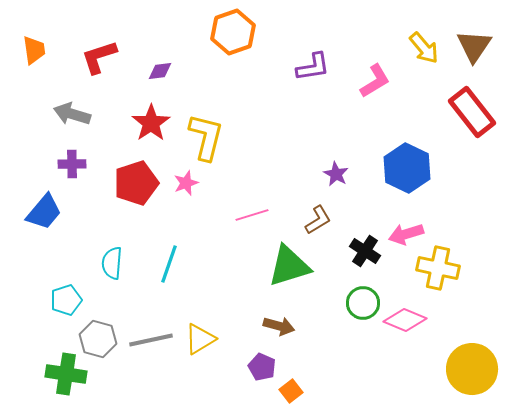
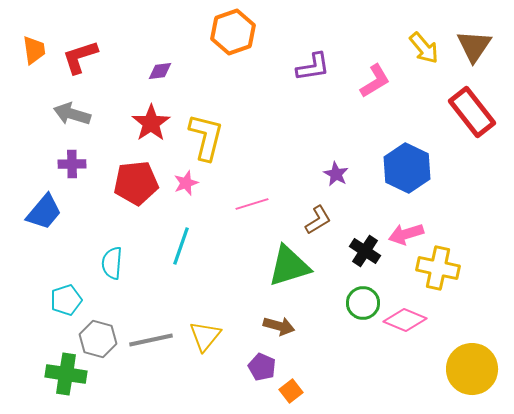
red L-shape: moved 19 px left
red pentagon: rotated 12 degrees clockwise
pink line: moved 11 px up
cyan line: moved 12 px right, 18 px up
yellow triangle: moved 5 px right, 3 px up; rotated 20 degrees counterclockwise
